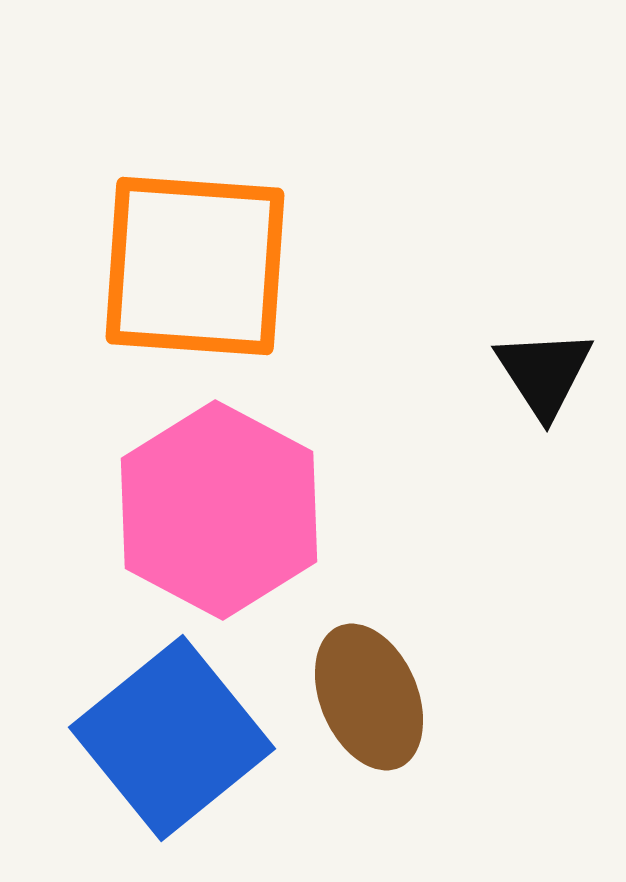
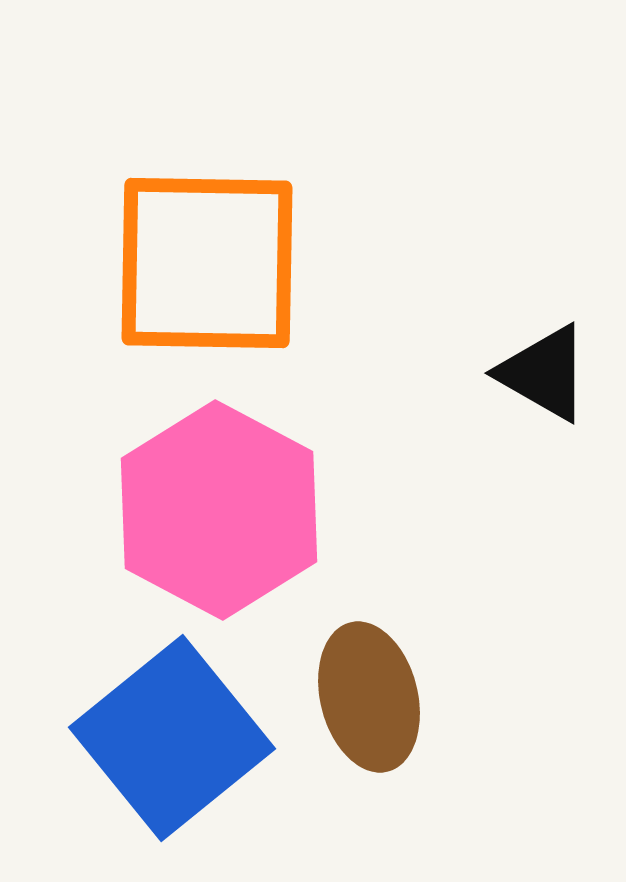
orange square: moved 12 px right, 3 px up; rotated 3 degrees counterclockwise
black triangle: rotated 27 degrees counterclockwise
brown ellipse: rotated 9 degrees clockwise
